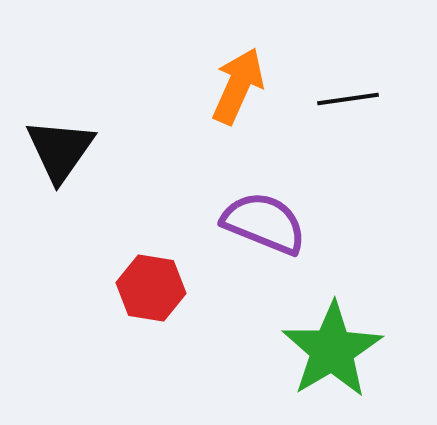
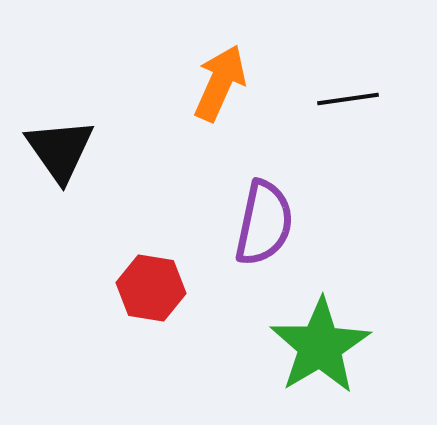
orange arrow: moved 18 px left, 3 px up
black triangle: rotated 10 degrees counterclockwise
purple semicircle: rotated 80 degrees clockwise
green star: moved 12 px left, 4 px up
